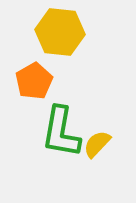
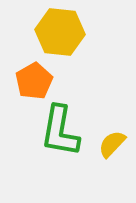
green L-shape: moved 1 px left, 1 px up
yellow semicircle: moved 15 px right
